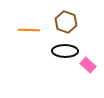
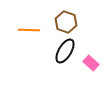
black ellipse: rotated 60 degrees counterclockwise
pink rectangle: moved 3 px right, 2 px up
